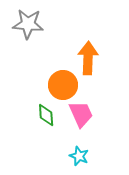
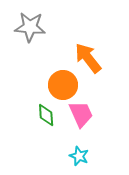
gray star: moved 2 px right, 3 px down
orange arrow: rotated 40 degrees counterclockwise
